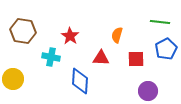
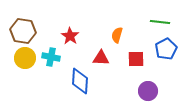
yellow circle: moved 12 px right, 21 px up
